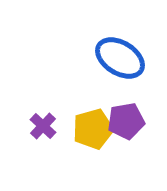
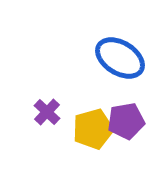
purple cross: moved 4 px right, 14 px up
